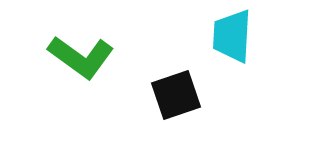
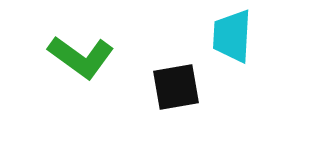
black square: moved 8 px up; rotated 9 degrees clockwise
